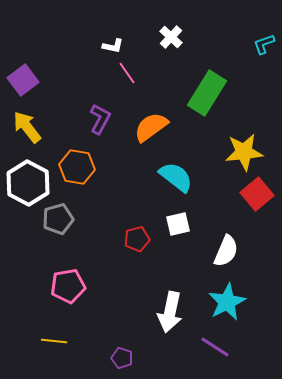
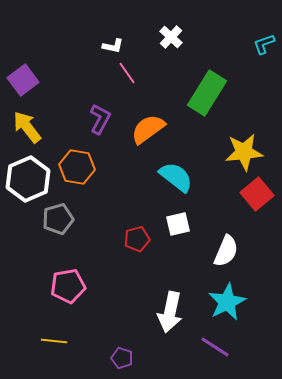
orange semicircle: moved 3 px left, 2 px down
white hexagon: moved 4 px up; rotated 9 degrees clockwise
